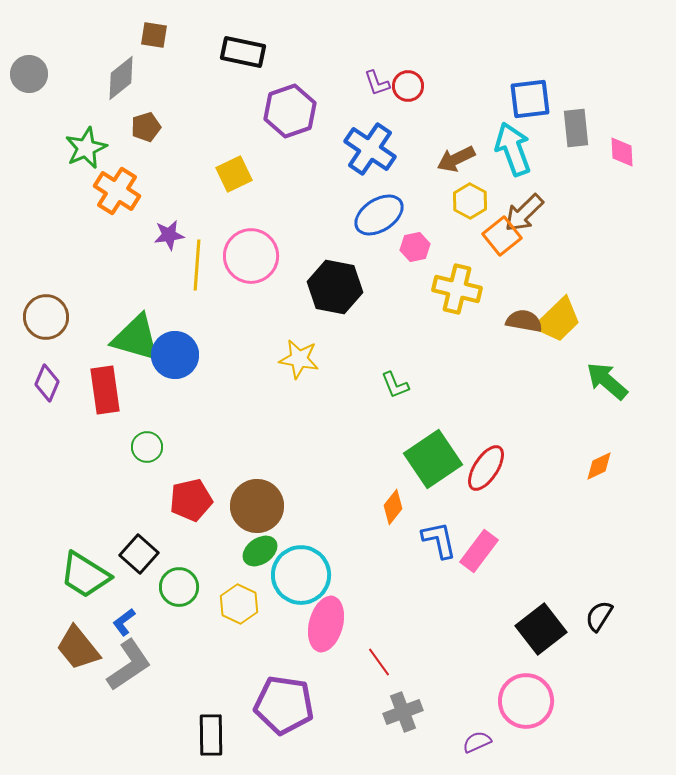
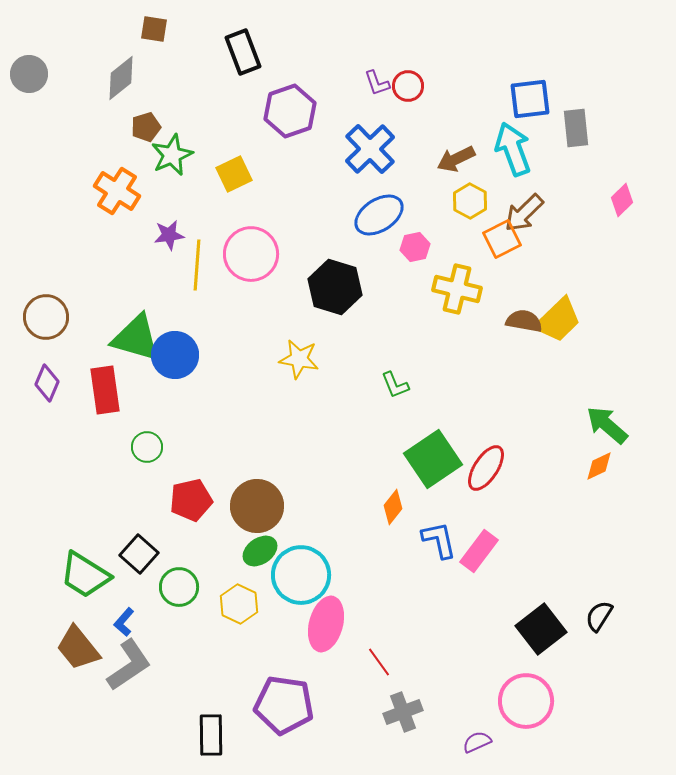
brown square at (154, 35): moved 6 px up
black rectangle at (243, 52): rotated 57 degrees clockwise
green star at (86, 148): moved 86 px right, 7 px down
blue cross at (370, 149): rotated 12 degrees clockwise
pink diamond at (622, 152): moved 48 px down; rotated 48 degrees clockwise
orange square at (502, 236): moved 3 px down; rotated 12 degrees clockwise
pink circle at (251, 256): moved 2 px up
black hexagon at (335, 287): rotated 6 degrees clockwise
green arrow at (607, 381): moved 44 px down
blue L-shape at (124, 622): rotated 12 degrees counterclockwise
